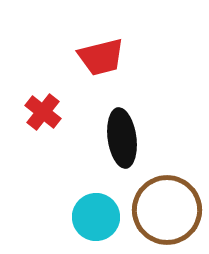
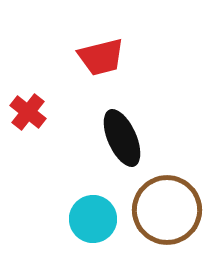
red cross: moved 15 px left
black ellipse: rotated 16 degrees counterclockwise
cyan circle: moved 3 px left, 2 px down
